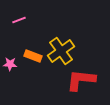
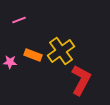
orange rectangle: moved 1 px up
pink star: moved 2 px up
red L-shape: rotated 112 degrees clockwise
